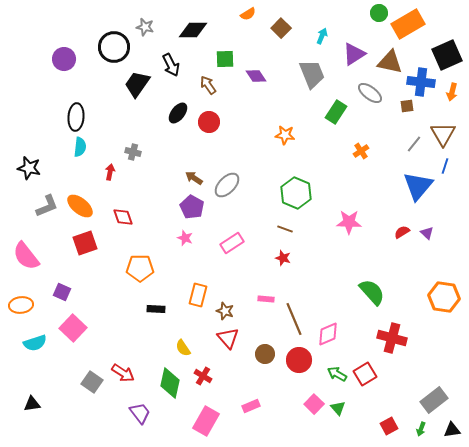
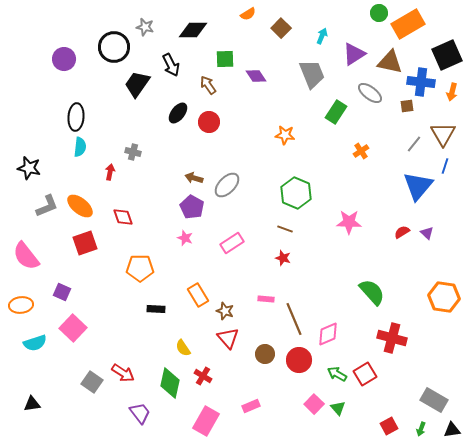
brown arrow at (194, 178): rotated 18 degrees counterclockwise
orange rectangle at (198, 295): rotated 45 degrees counterclockwise
gray rectangle at (434, 400): rotated 68 degrees clockwise
